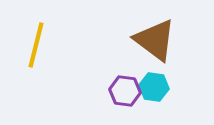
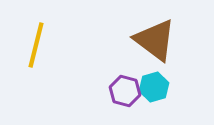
cyan hexagon: rotated 24 degrees counterclockwise
purple hexagon: rotated 8 degrees clockwise
